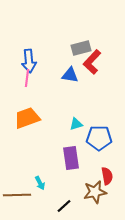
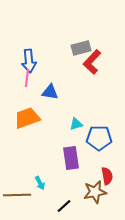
blue triangle: moved 20 px left, 17 px down
